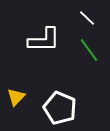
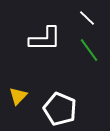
white L-shape: moved 1 px right, 1 px up
yellow triangle: moved 2 px right, 1 px up
white pentagon: moved 1 px down
